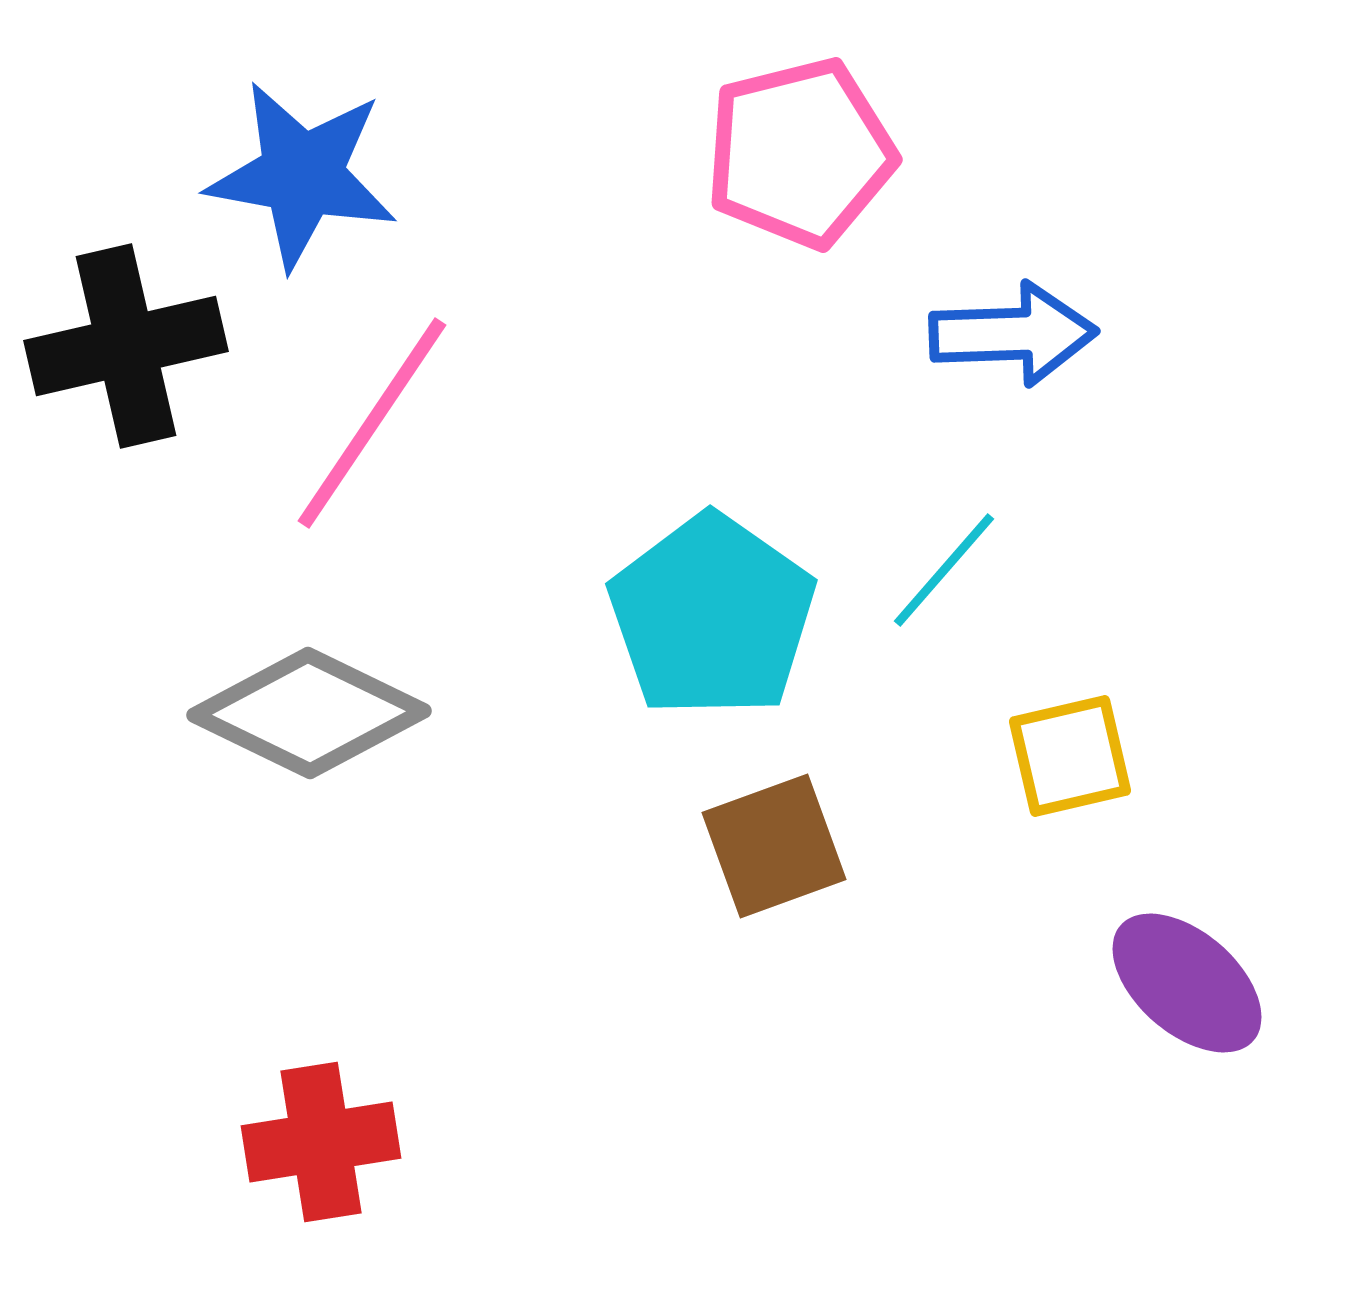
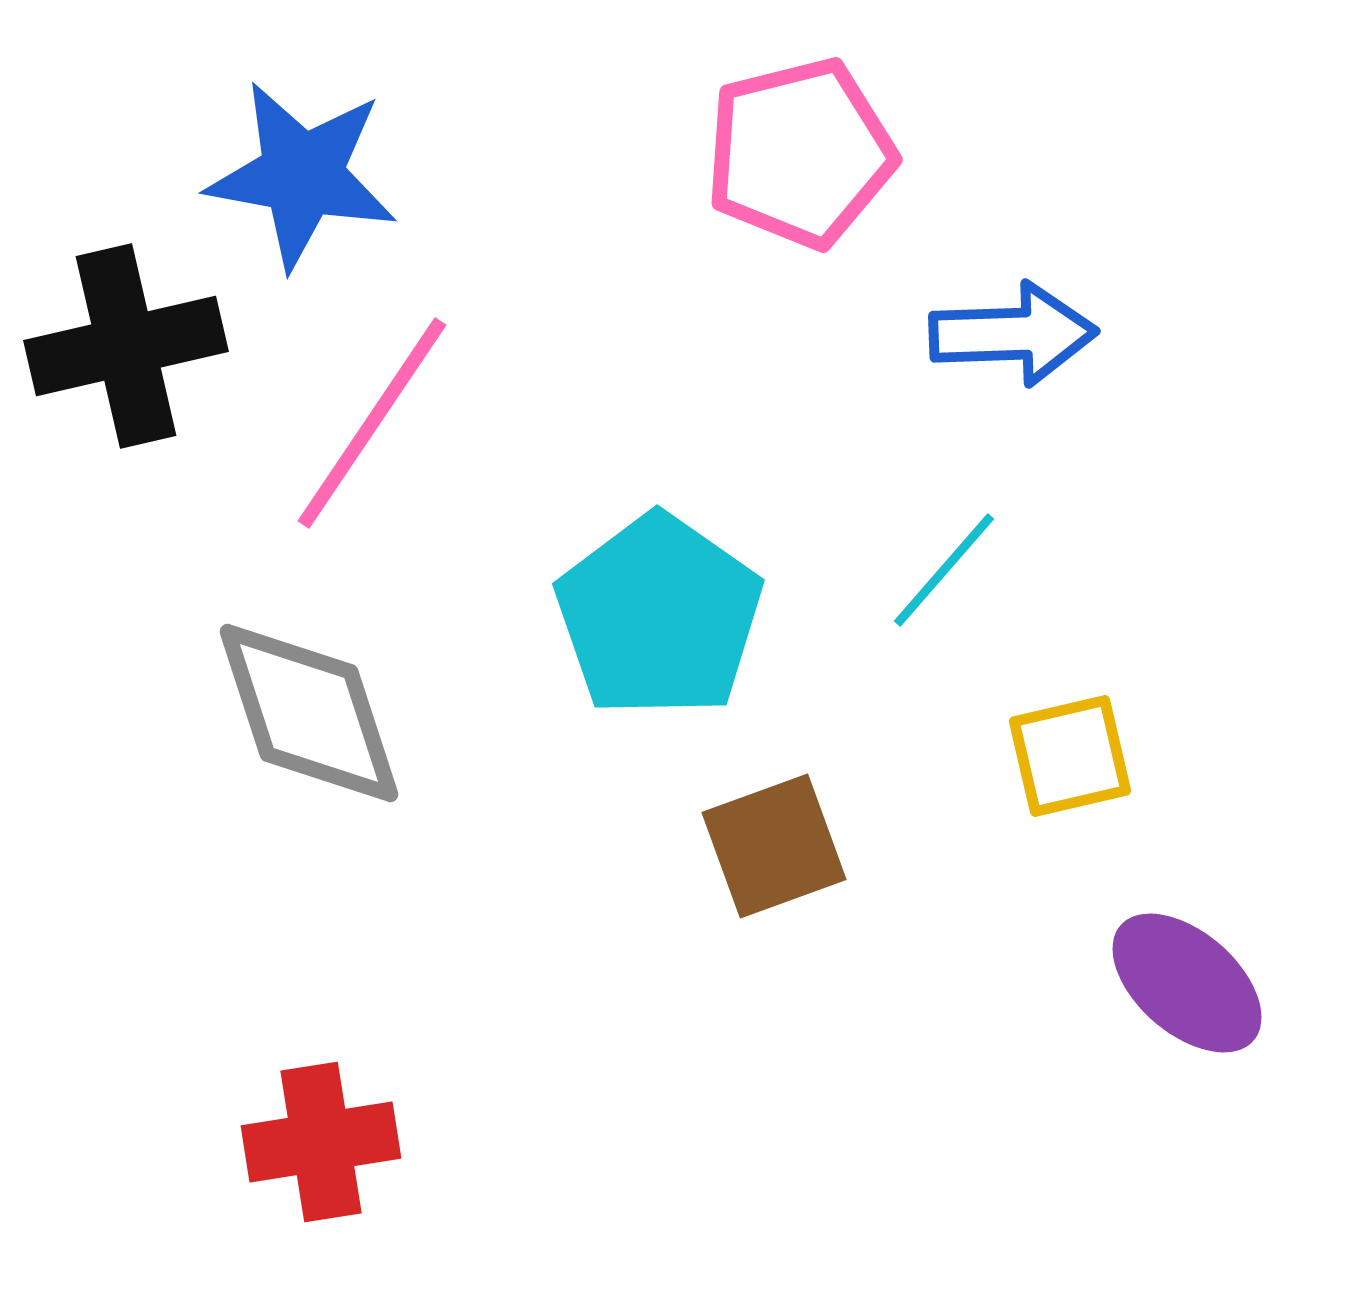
cyan pentagon: moved 53 px left
gray diamond: rotated 46 degrees clockwise
